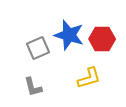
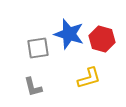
blue star: moved 1 px up
red hexagon: rotated 15 degrees clockwise
gray square: rotated 15 degrees clockwise
